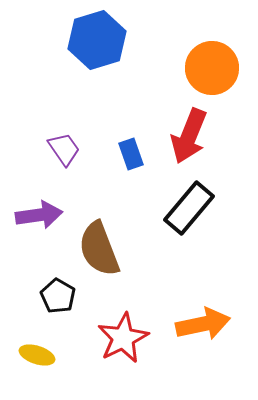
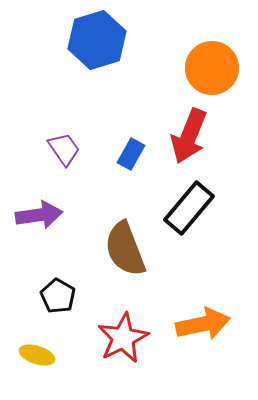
blue rectangle: rotated 48 degrees clockwise
brown semicircle: moved 26 px right
